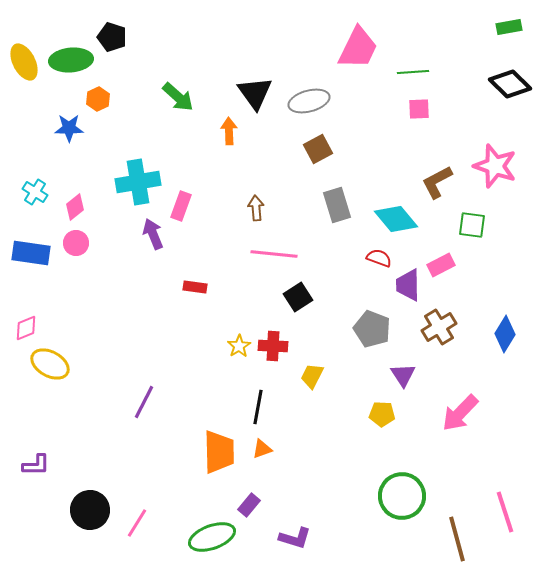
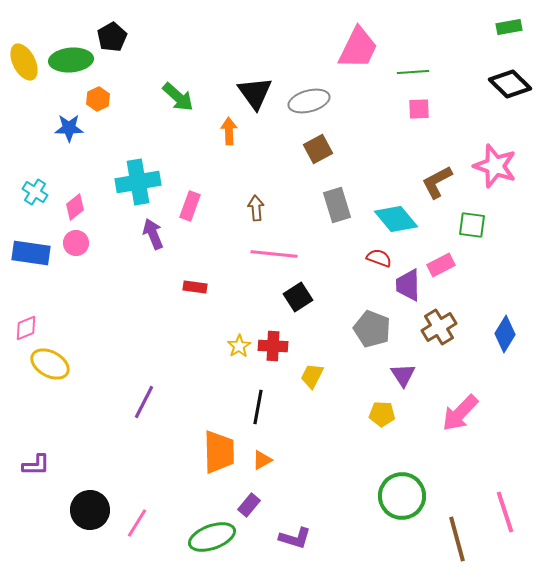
black pentagon at (112, 37): rotated 24 degrees clockwise
pink rectangle at (181, 206): moved 9 px right
orange triangle at (262, 449): moved 11 px down; rotated 10 degrees counterclockwise
